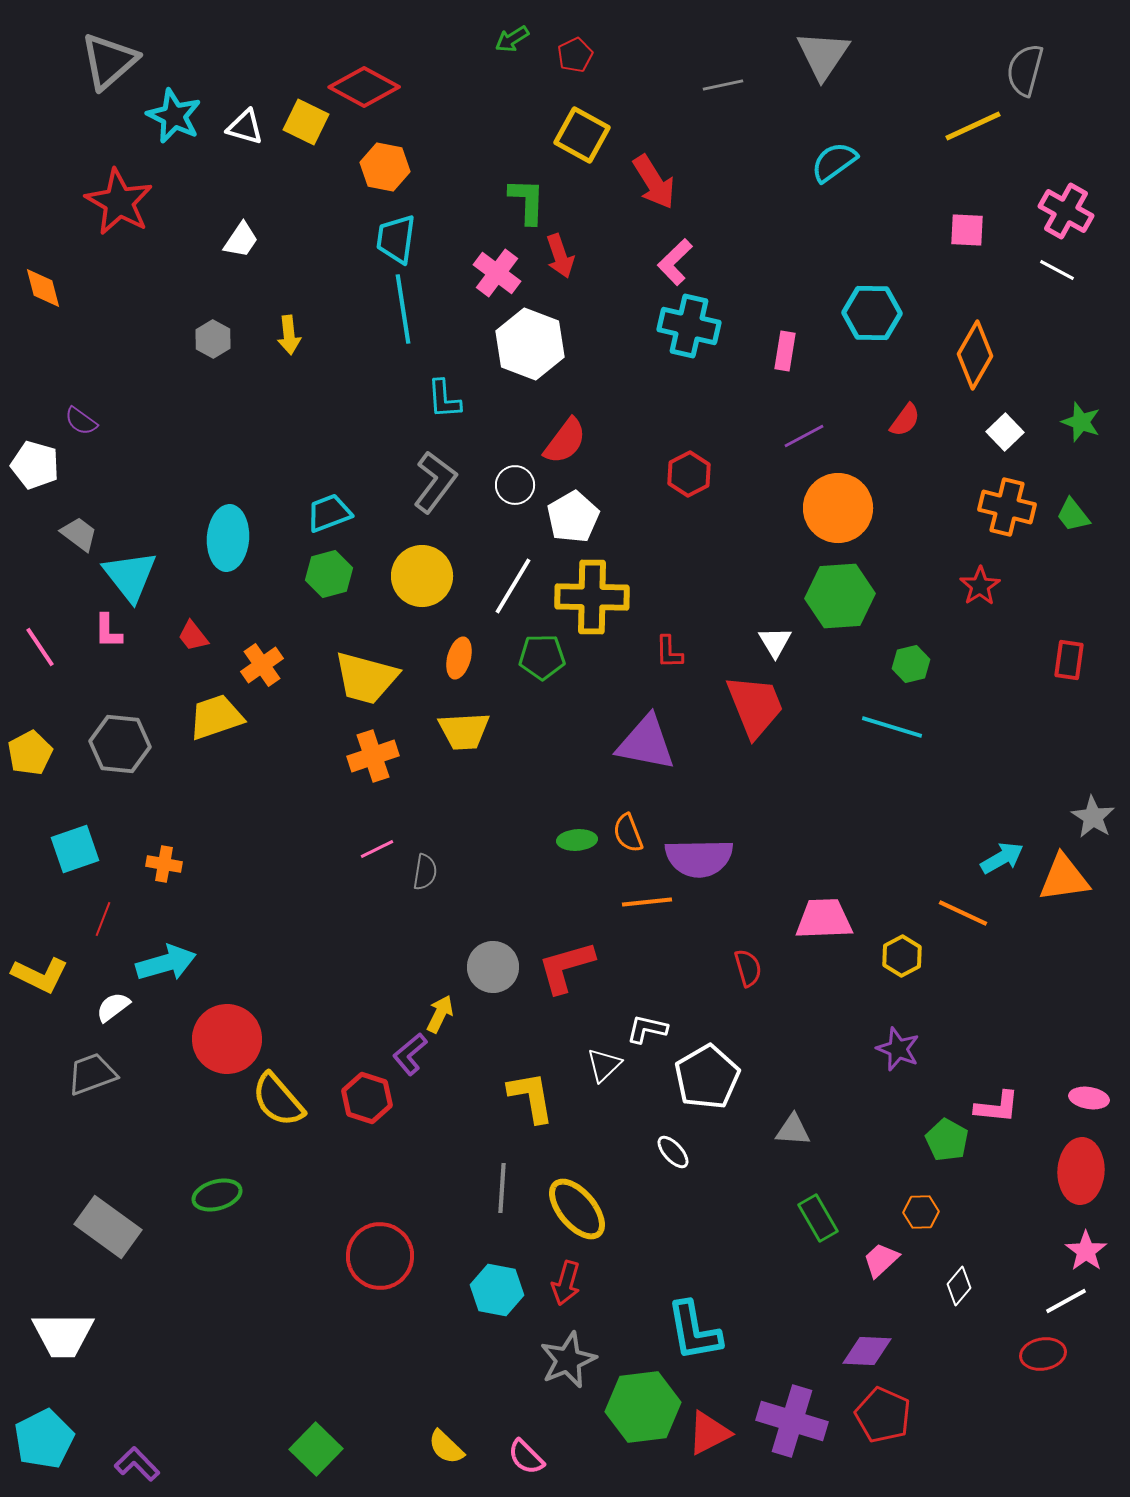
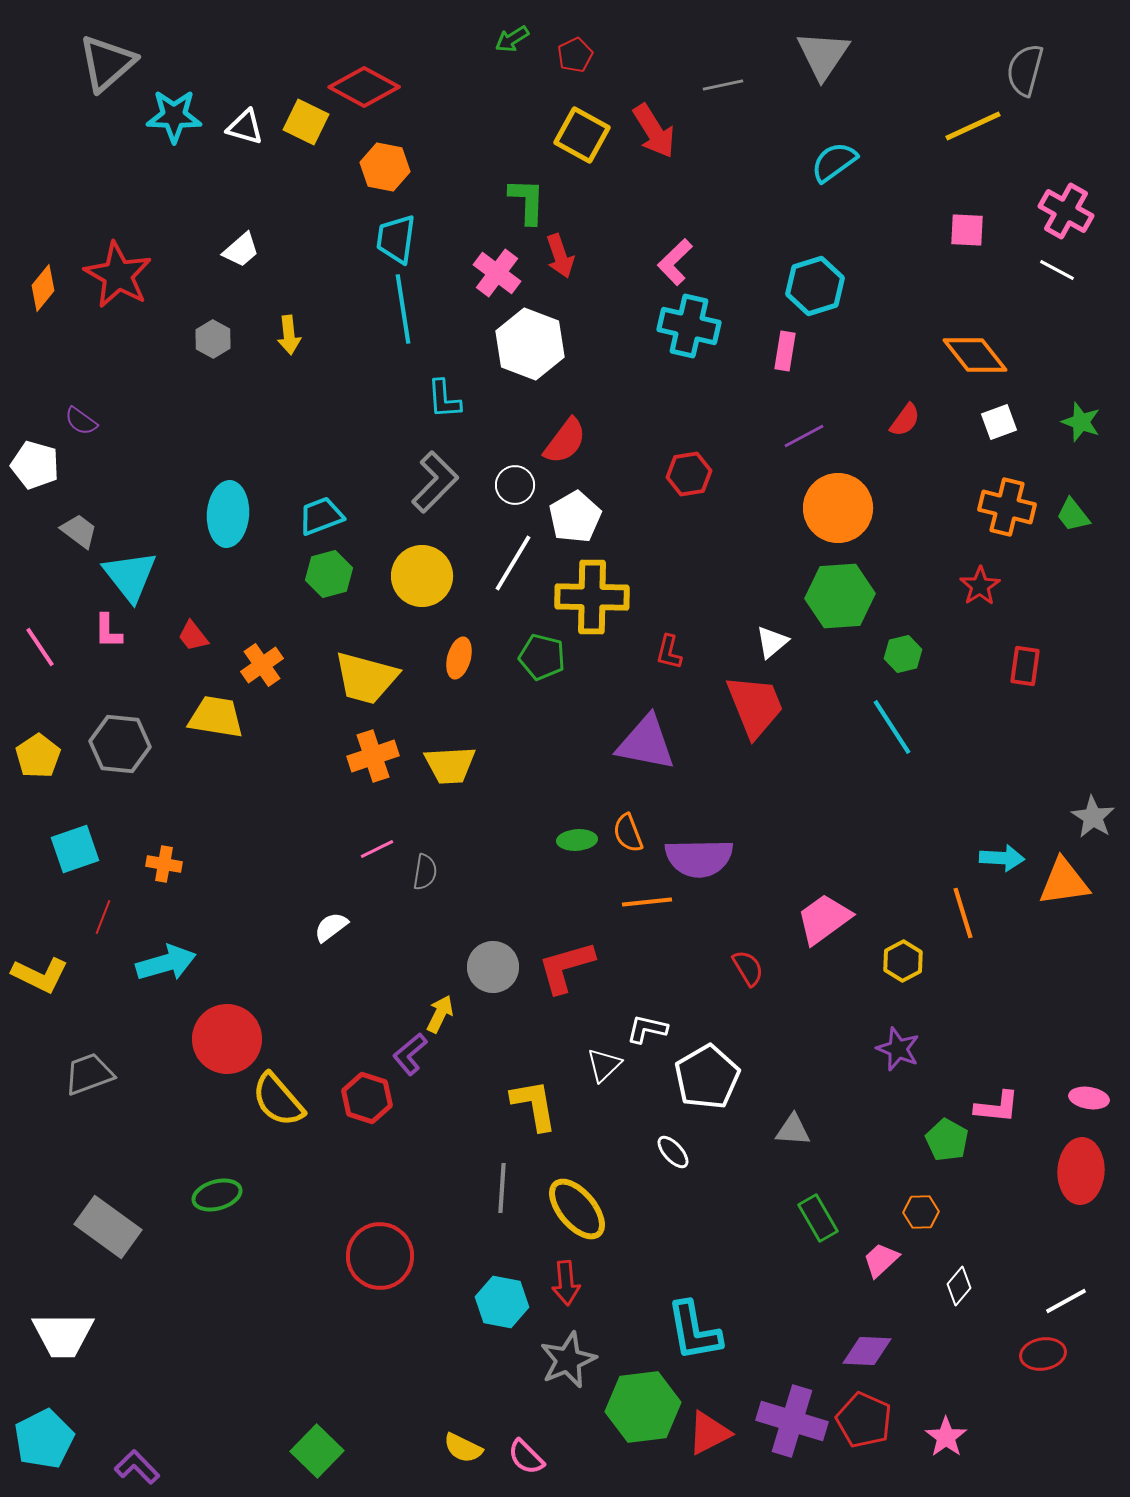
gray triangle at (109, 61): moved 2 px left, 2 px down
cyan star at (174, 116): rotated 24 degrees counterclockwise
red arrow at (654, 182): moved 51 px up
red star at (119, 202): moved 1 px left, 73 px down
white trapezoid at (241, 240): moved 10 px down; rotated 15 degrees clockwise
orange diamond at (43, 288): rotated 54 degrees clockwise
cyan hexagon at (872, 313): moved 57 px left, 27 px up; rotated 18 degrees counterclockwise
orange diamond at (975, 355): rotated 68 degrees counterclockwise
white square at (1005, 432): moved 6 px left, 10 px up; rotated 24 degrees clockwise
red hexagon at (689, 474): rotated 18 degrees clockwise
gray L-shape at (435, 482): rotated 8 degrees clockwise
cyan trapezoid at (329, 513): moved 8 px left, 3 px down
white pentagon at (573, 517): moved 2 px right
gray trapezoid at (79, 534): moved 3 px up
cyan ellipse at (228, 538): moved 24 px up
white line at (513, 586): moved 23 px up
white triangle at (775, 642): moved 3 px left; rotated 21 degrees clockwise
red L-shape at (669, 652): rotated 15 degrees clockwise
green pentagon at (542, 657): rotated 15 degrees clockwise
red rectangle at (1069, 660): moved 44 px left, 6 px down
green hexagon at (911, 664): moved 8 px left, 10 px up
yellow trapezoid at (216, 717): rotated 28 degrees clockwise
cyan line at (892, 727): rotated 40 degrees clockwise
yellow trapezoid at (464, 731): moved 14 px left, 34 px down
yellow pentagon at (30, 753): moved 8 px right, 3 px down; rotated 6 degrees counterclockwise
cyan arrow at (1002, 858): rotated 33 degrees clockwise
orange triangle at (1064, 878): moved 4 px down
orange line at (963, 913): rotated 48 degrees clockwise
red line at (103, 919): moved 2 px up
pink trapezoid at (824, 919): rotated 34 degrees counterclockwise
yellow hexagon at (902, 956): moved 1 px right, 5 px down
red semicircle at (748, 968): rotated 15 degrees counterclockwise
white semicircle at (113, 1007): moved 218 px right, 80 px up
gray trapezoid at (92, 1074): moved 3 px left
yellow L-shape at (531, 1097): moved 3 px right, 8 px down
pink star at (1086, 1251): moved 140 px left, 186 px down
red arrow at (566, 1283): rotated 21 degrees counterclockwise
cyan hexagon at (497, 1290): moved 5 px right, 12 px down
red pentagon at (883, 1415): moved 19 px left, 5 px down
yellow semicircle at (446, 1447): moved 17 px right, 1 px down; rotated 18 degrees counterclockwise
green square at (316, 1449): moved 1 px right, 2 px down
purple L-shape at (137, 1464): moved 3 px down
